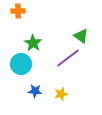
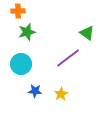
green triangle: moved 6 px right, 3 px up
green star: moved 6 px left, 11 px up; rotated 24 degrees clockwise
yellow star: rotated 16 degrees counterclockwise
